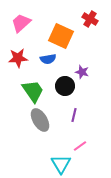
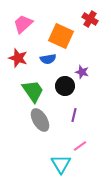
pink trapezoid: moved 2 px right, 1 px down
red star: rotated 24 degrees clockwise
